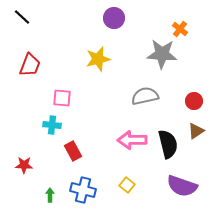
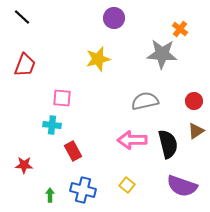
red trapezoid: moved 5 px left
gray semicircle: moved 5 px down
